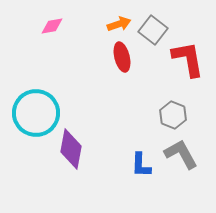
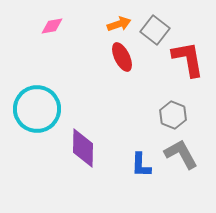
gray square: moved 2 px right
red ellipse: rotated 12 degrees counterclockwise
cyan circle: moved 1 px right, 4 px up
purple diamond: moved 12 px right, 1 px up; rotated 9 degrees counterclockwise
